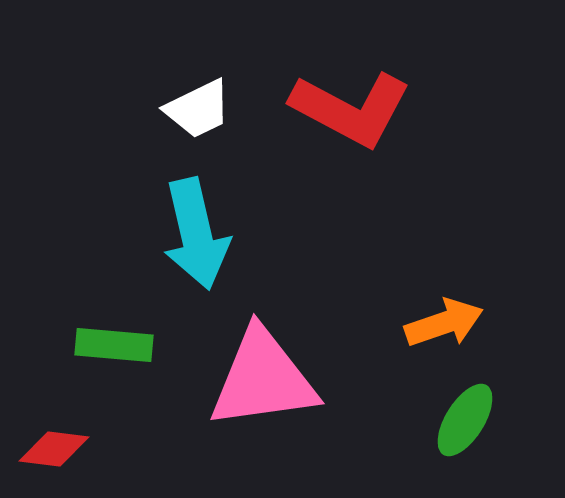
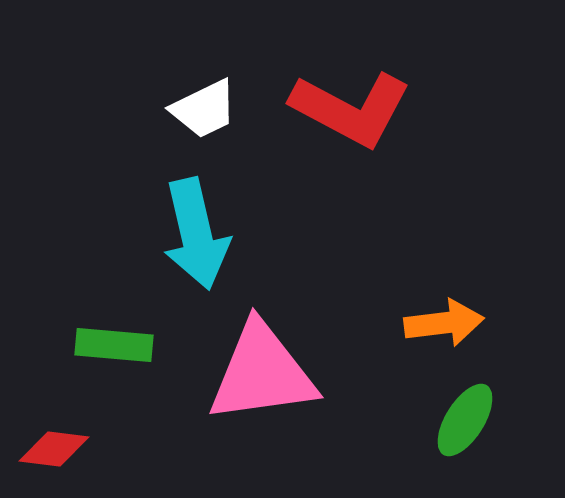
white trapezoid: moved 6 px right
orange arrow: rotated 12 degrees clockwise
pink triangle: moved 1 px left, 6 px up
